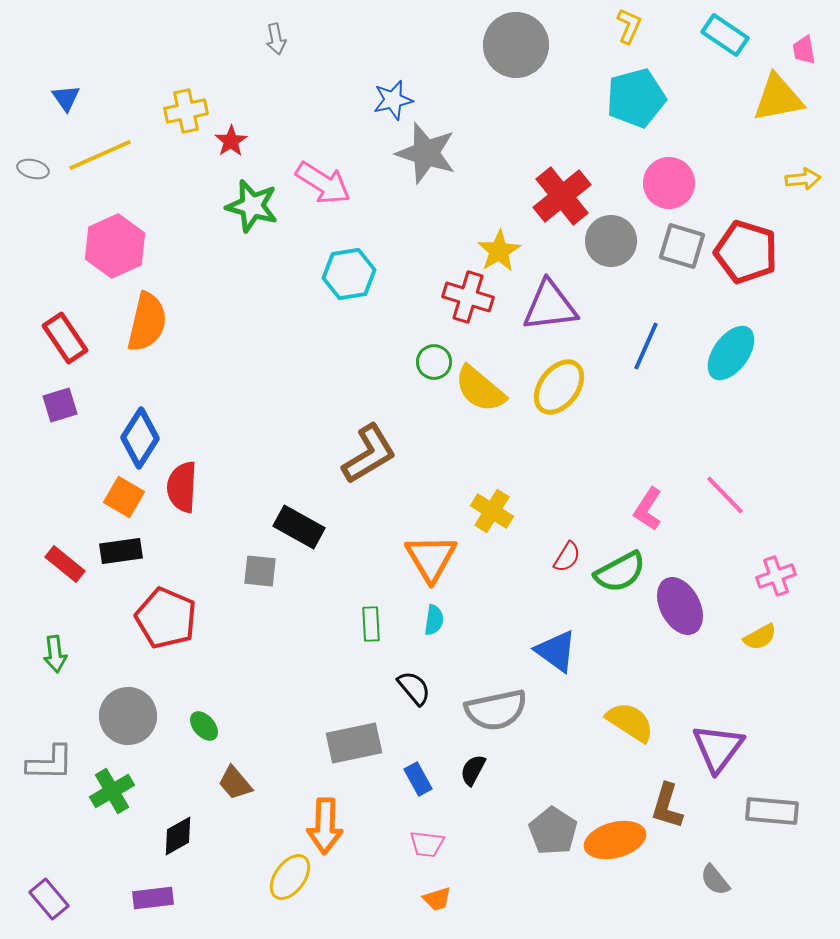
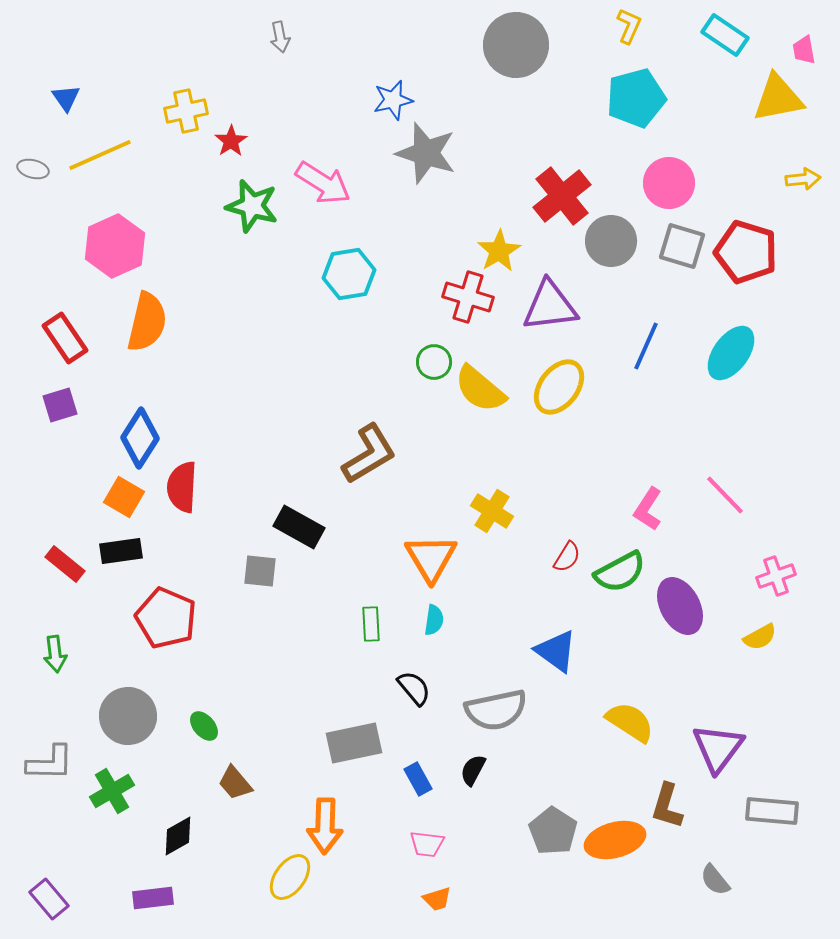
gray arrow at (276, 39): moved 4 px right, 2 px up
